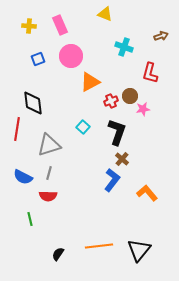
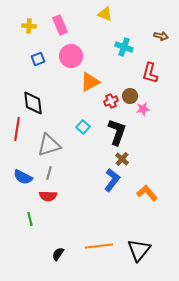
brown arrow: rotated 32 degrees clockwise
